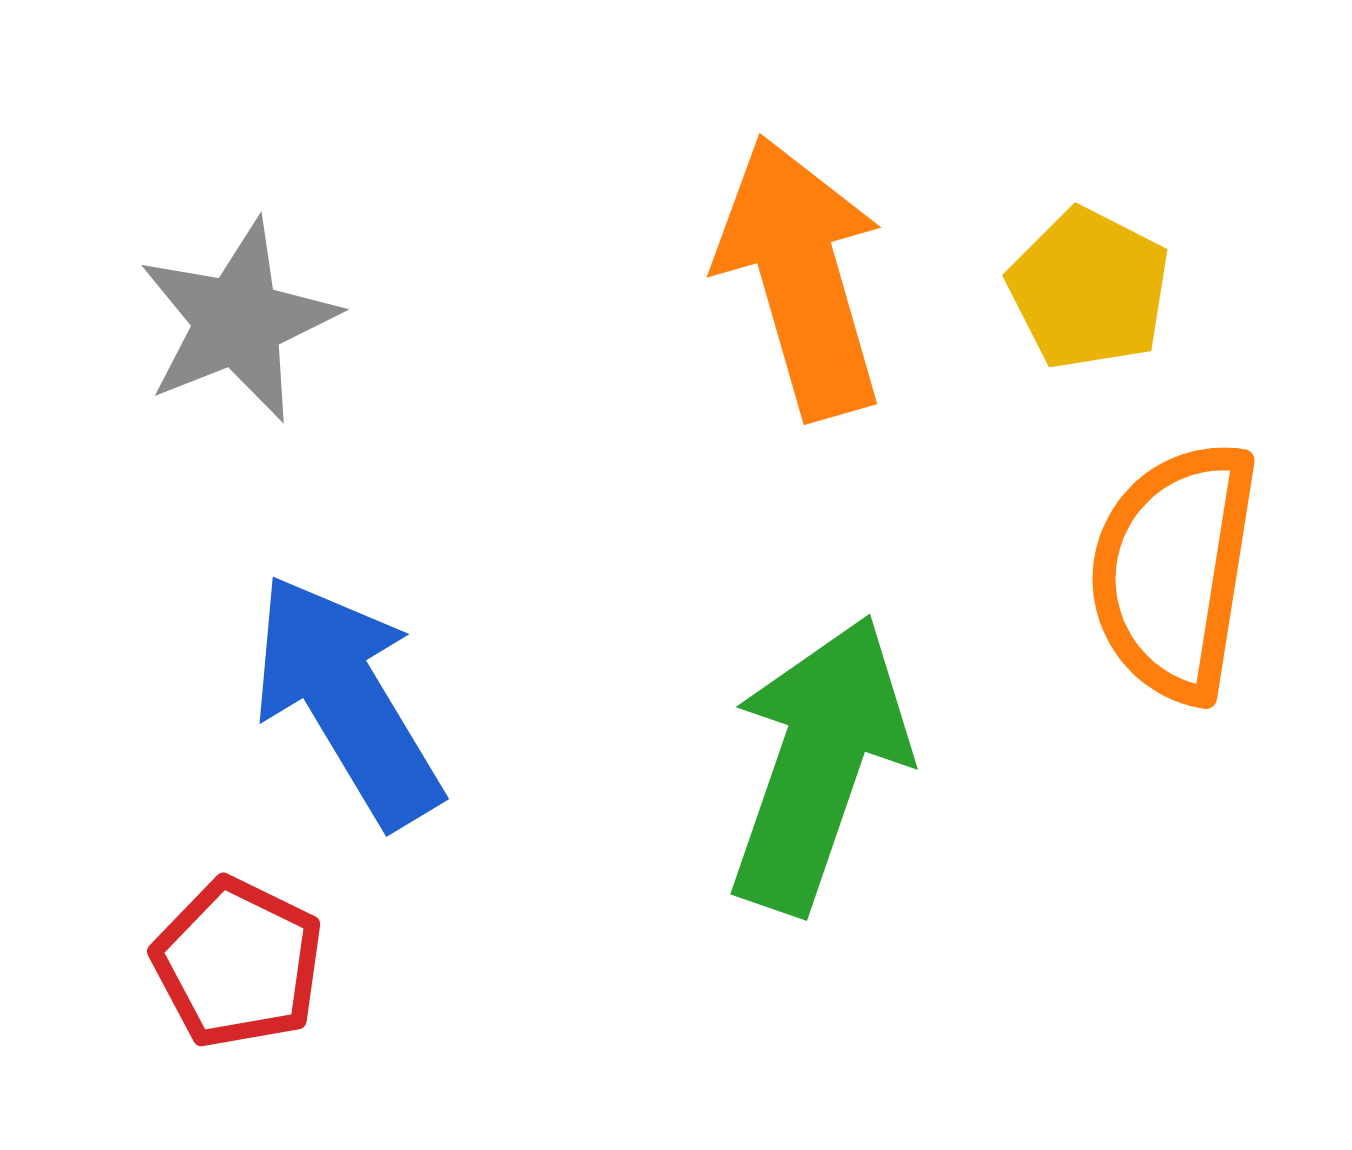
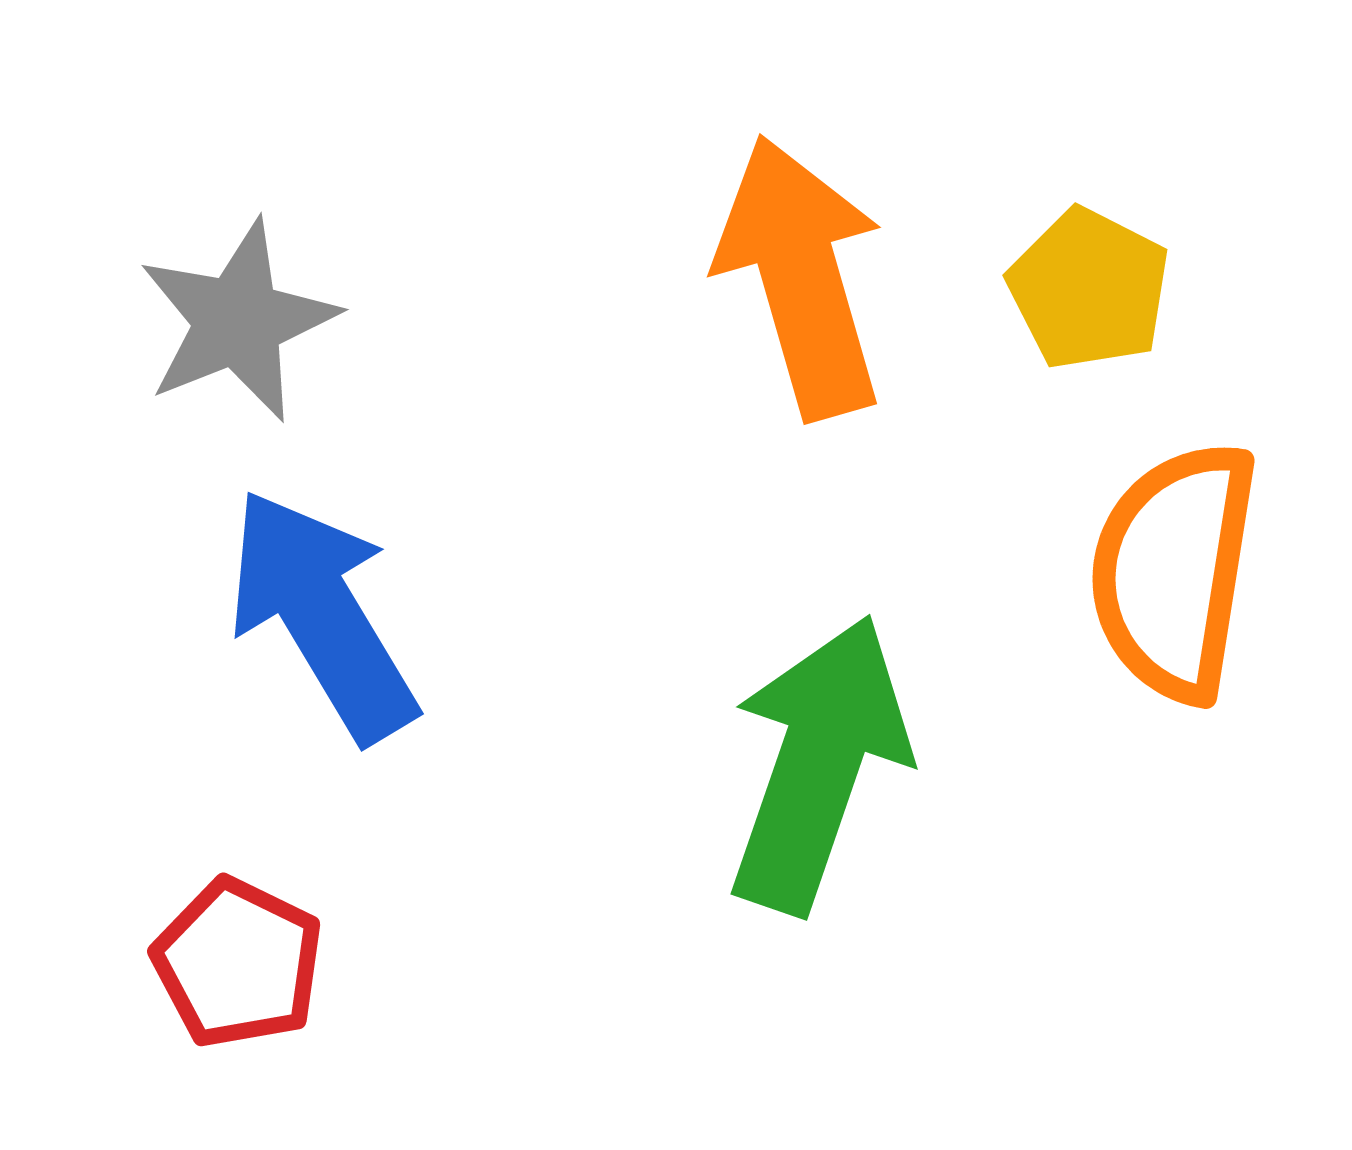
blue arrow: moved 25 px left, 85 px up
